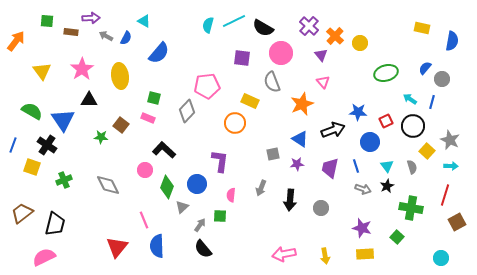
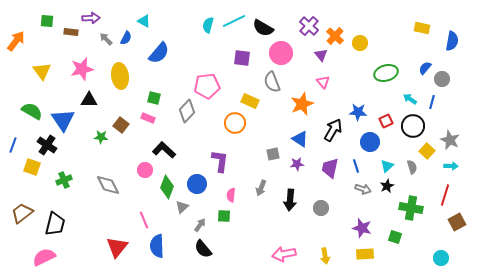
gray arrow at (106, 36): moved 3 px down; rotated 16 degrees clockwise
pink star at (82, 69): rotated 20 degrees clockwise
black arrow at (333, 130): rotated 40 degrees counterclockwise
cyan triangle at (387, 166): rotated 24 degrees clockwise
green square at (220, 216): moved 4 px right
green square at (397, 237): moved 2 px left; rotated 24 degrees counterclockwise
